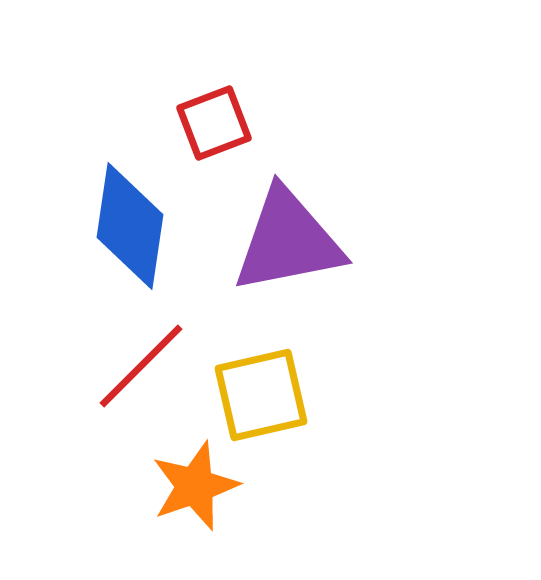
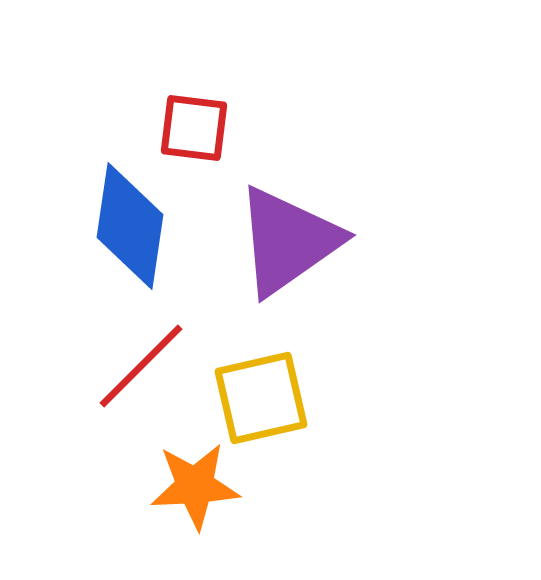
red square: moved 20 px left, 5 px down; rotated 28 degrees clockwise
purple triangle: rotated 24 degrees counterclockwise
yellow square: moved 3 px down
orange star: rotated 16 degrees clockwise
